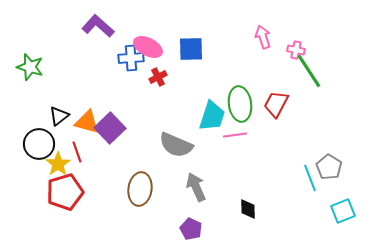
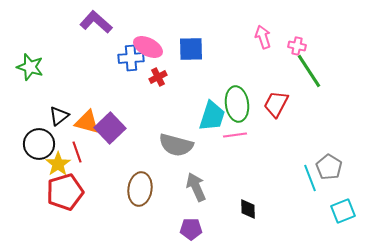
purple L-shape: moved 2 px left, 4 px up
pink cross: moved 1 px right, 4 px up
green ellipse: moved 3 px left
gray semicircle: rotated 8 degrees counterclockwise
purple pentagon: rotated 25 degrees counterclockwise
